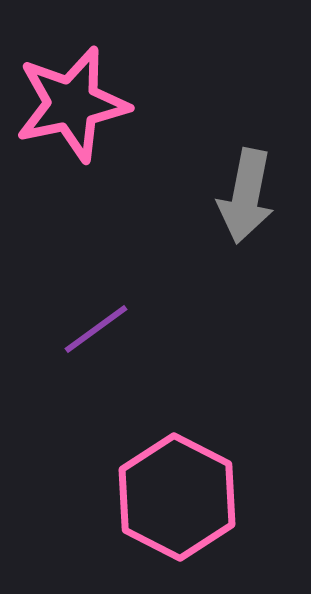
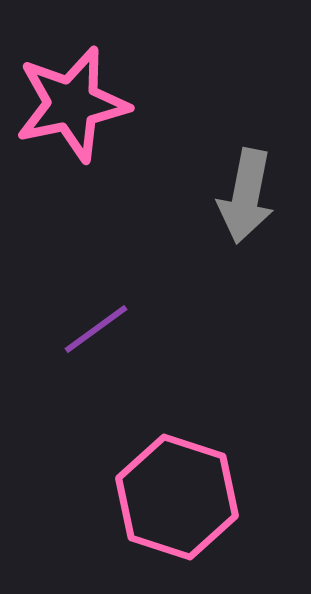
pink hexagon: rotated 9 degrees counterclockwise
